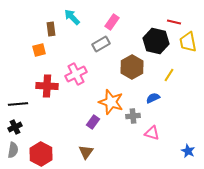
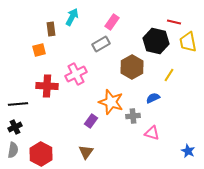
cyan arrow: rotated 72 degrees clockwise
purple rectangle: moved 2 px left, 1 px up
